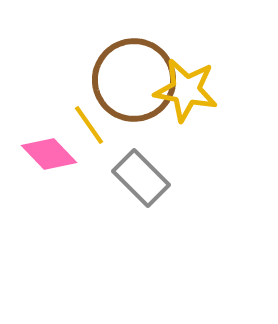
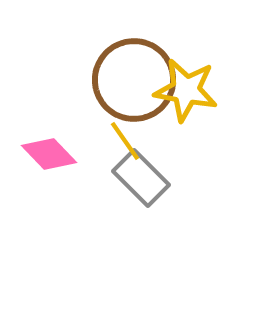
yellow line: moved 36 px right, 16 px down
